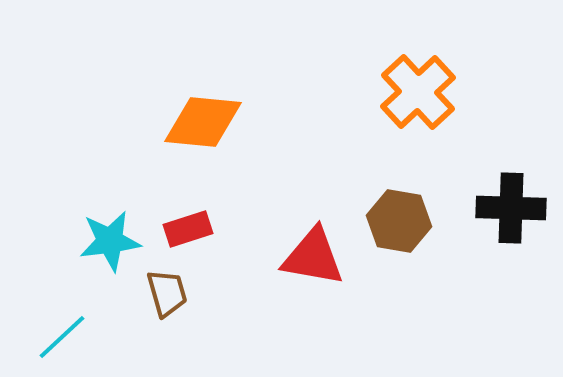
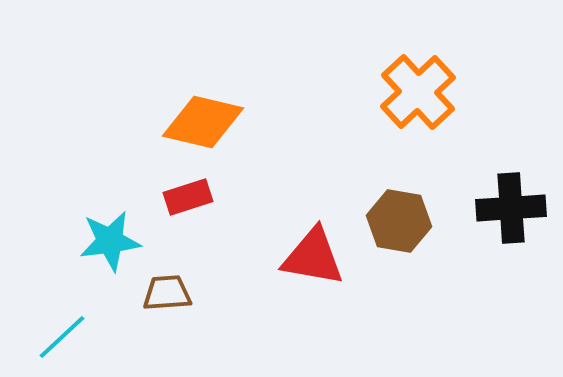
orange diamond: rotated 8 degrees clockwise
black cross: rotated 6 degrees counterclockwise
red rectangle: moved 32 px up
brown trapezoid: rotated 78 degrees counterclockwise
